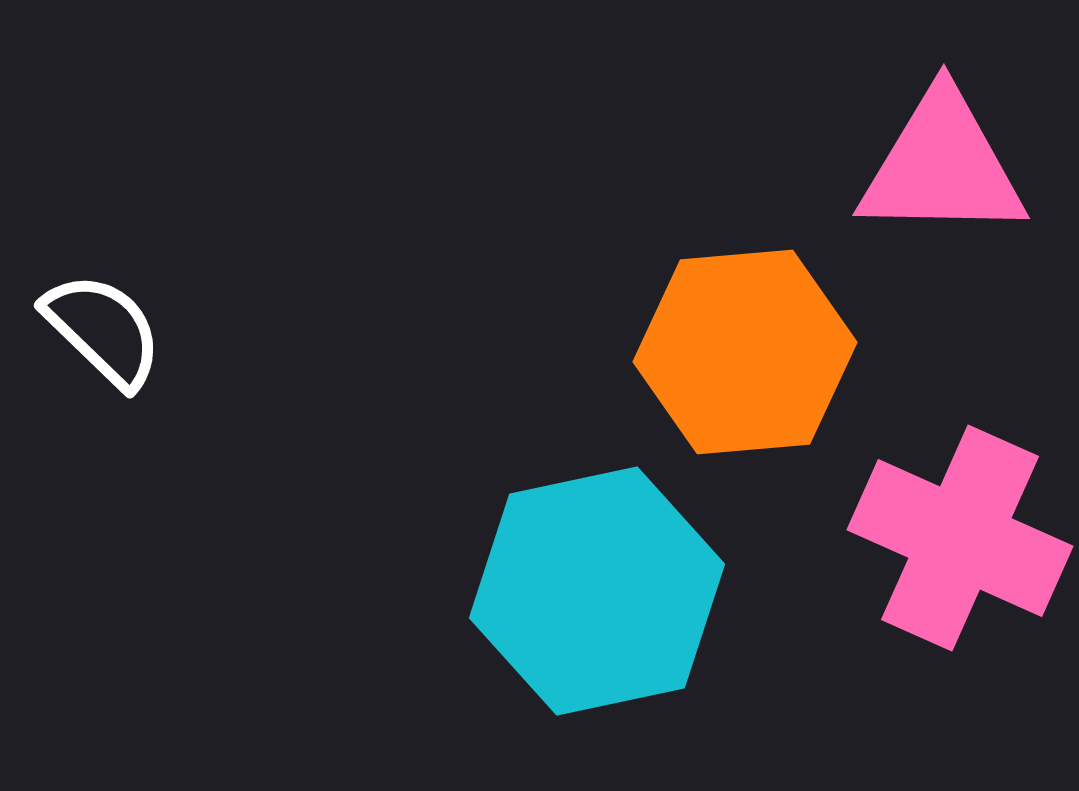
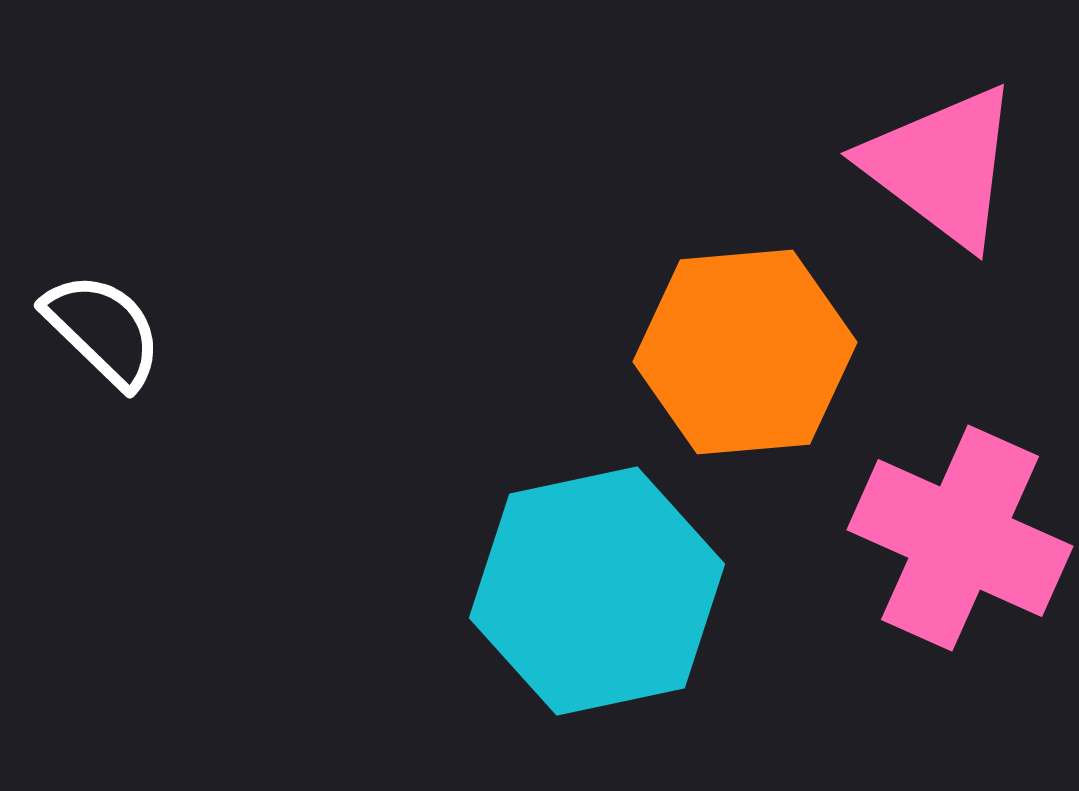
pink triangle: rotated 36 degrees clockwise
